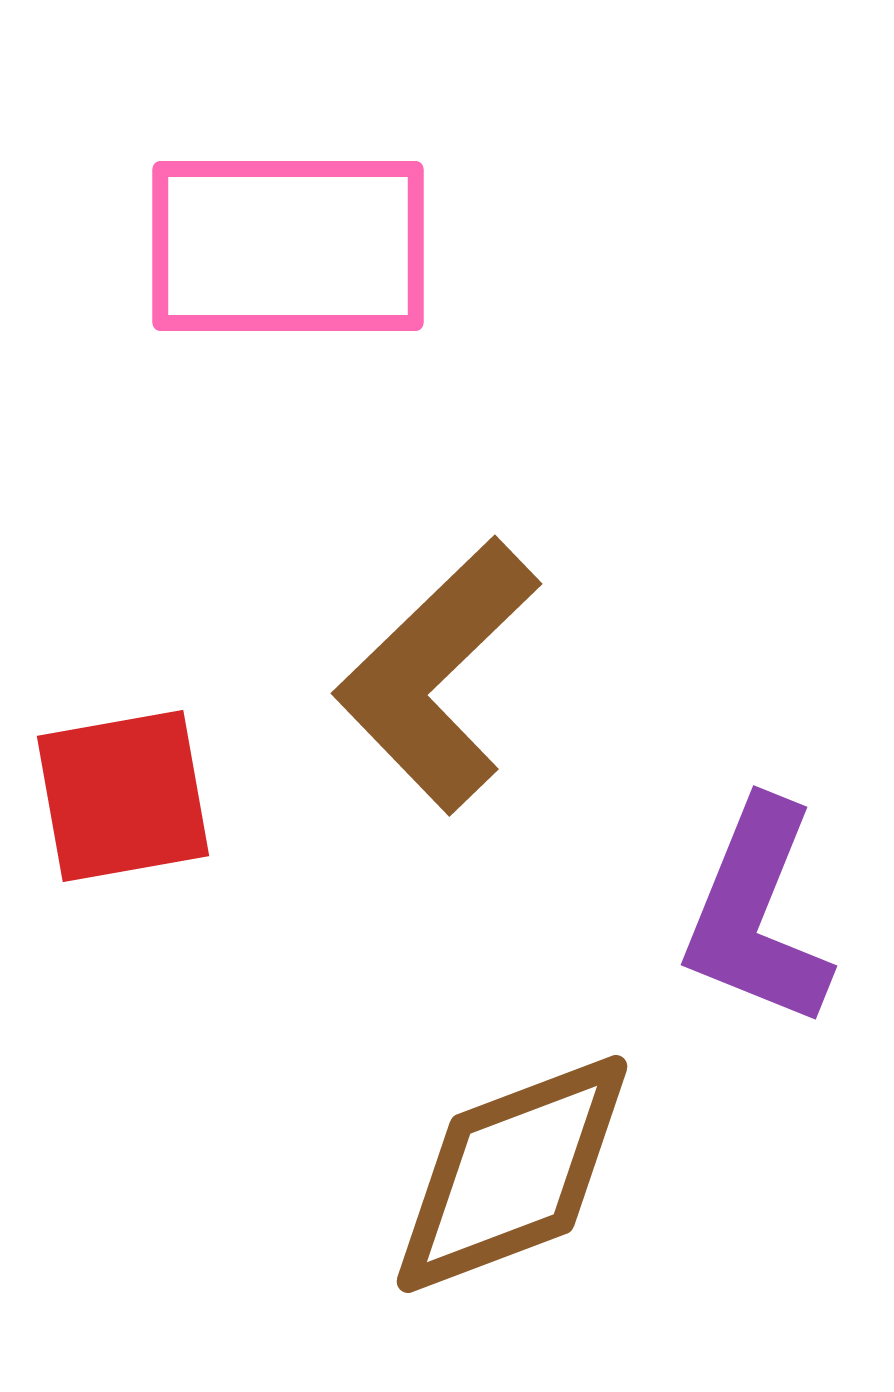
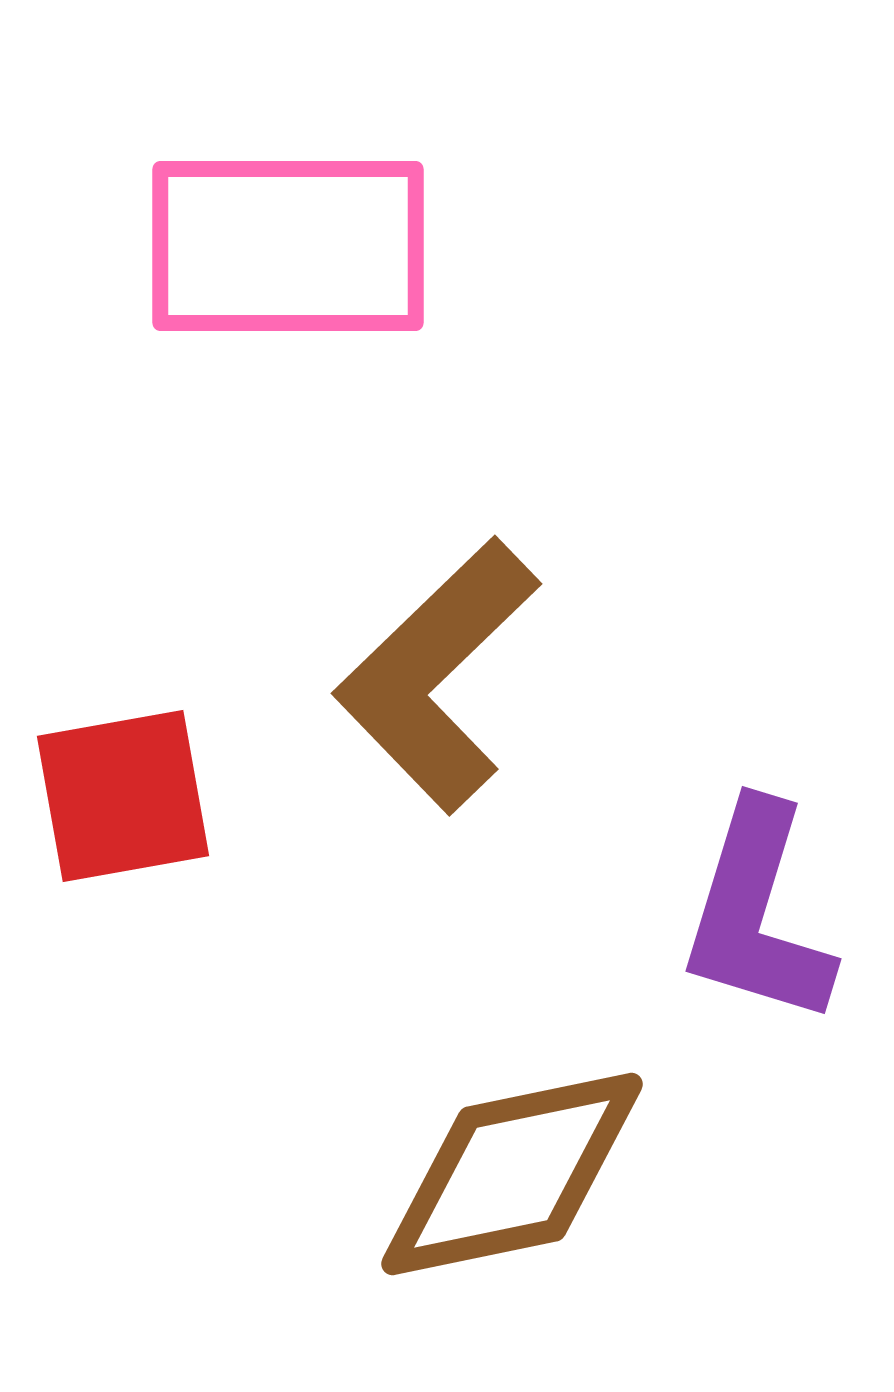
purple L-shape: rotated 5 degrees counterclockwise
brown diamond: rotated 9 degrees clockwise
